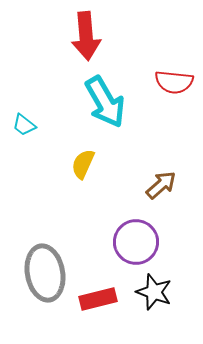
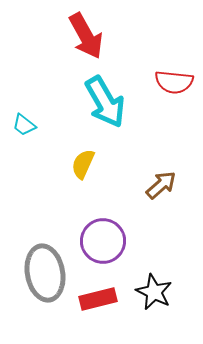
red arrow: rotated 24 degrees counterclockwise
purple circle: moved 33 px left, 1 px up
black star: rotated 6 degrees clockwise
